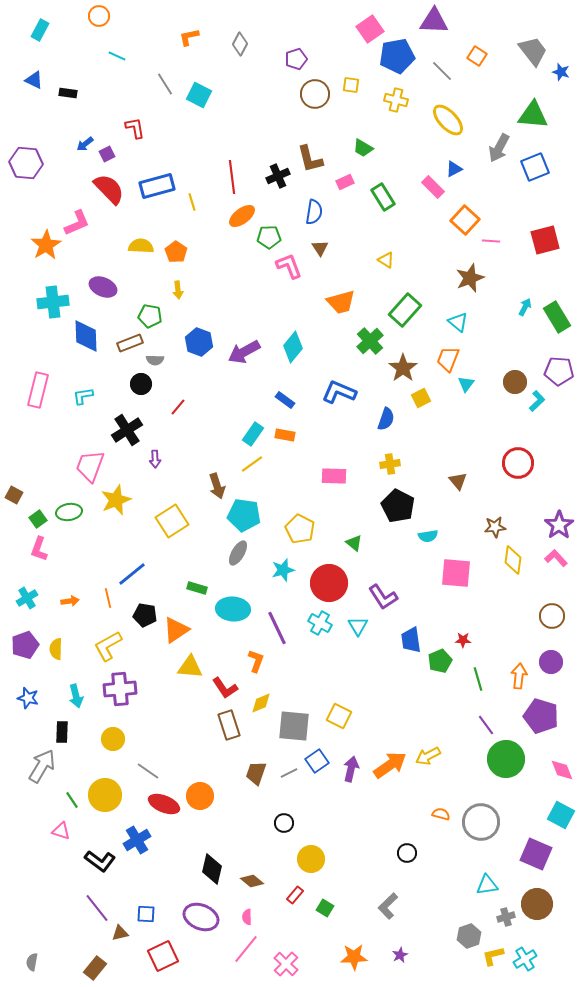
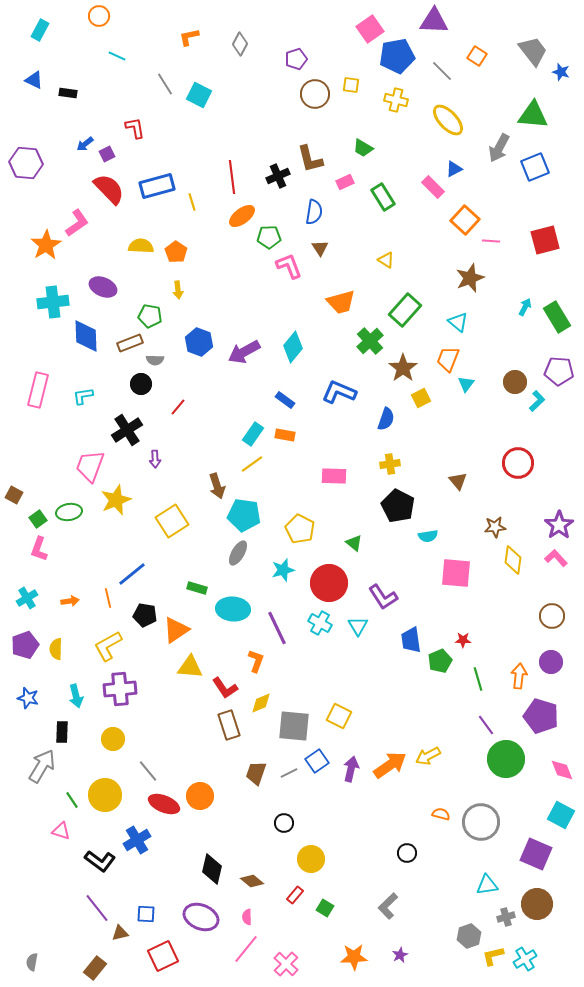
pink L-shape at (77, 223): rotated 12 degrees counterclockwise
gray line at (148, 771): rotated 15 degrees clockwise
